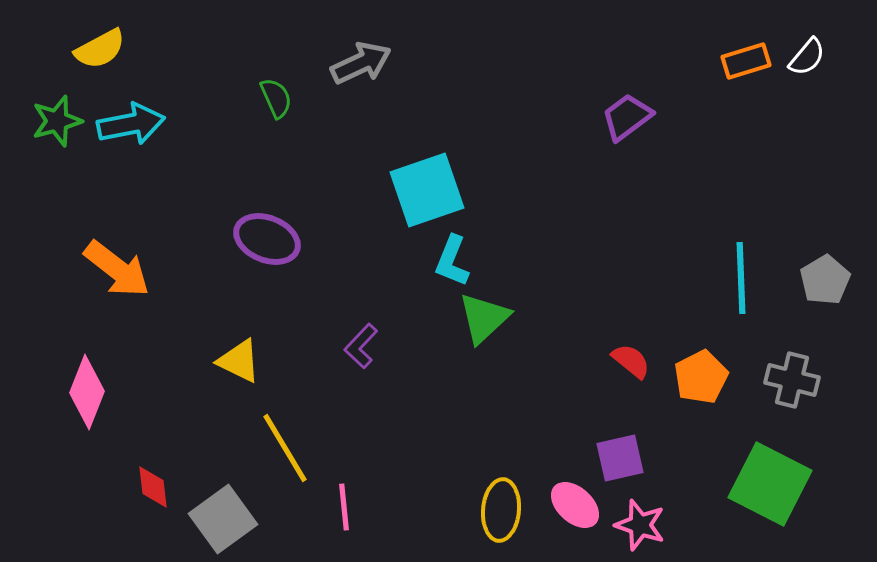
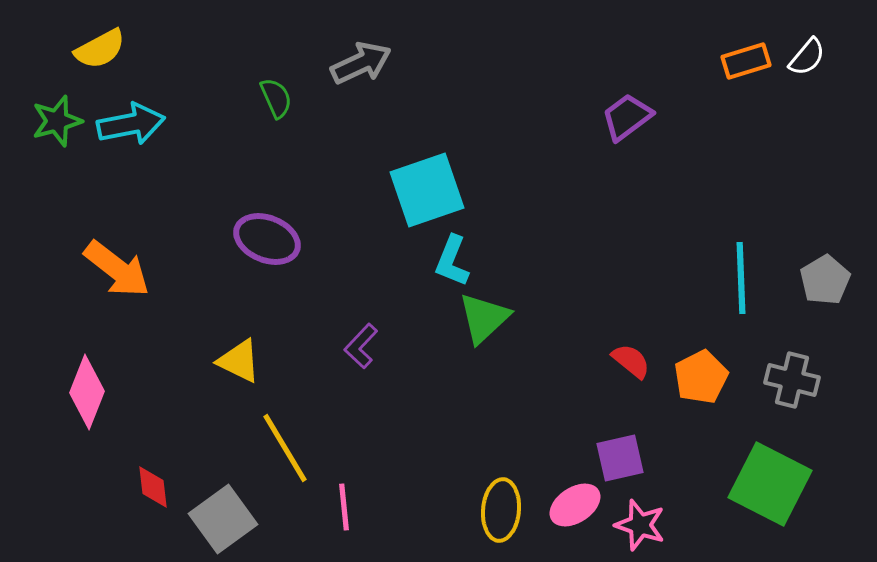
pink ellipse: rotated 75 degrees counterclockwise
